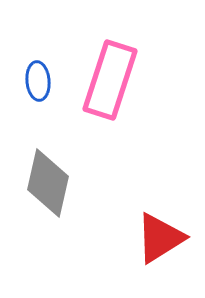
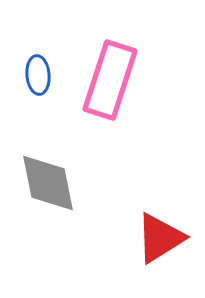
blue ellipse: moved 6 px up
gray diamond: rotated 24 degrees counterclockwise
